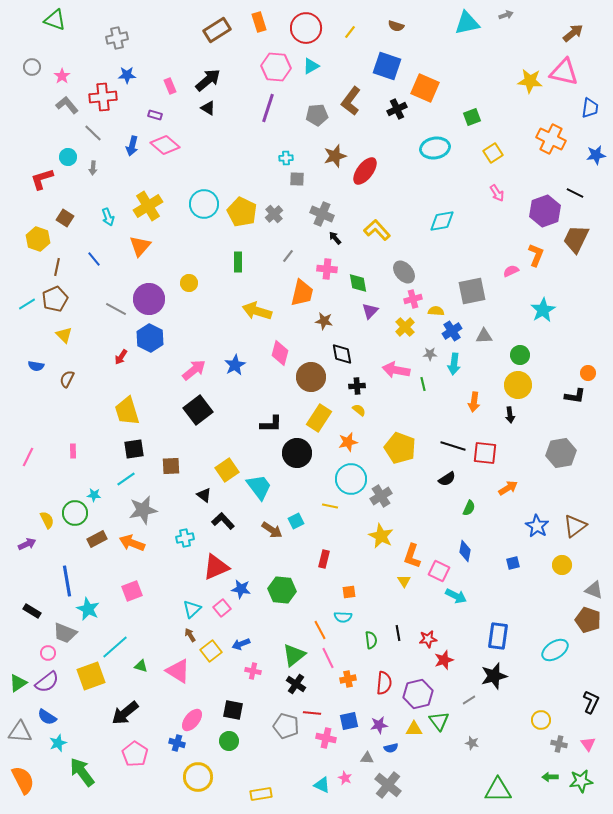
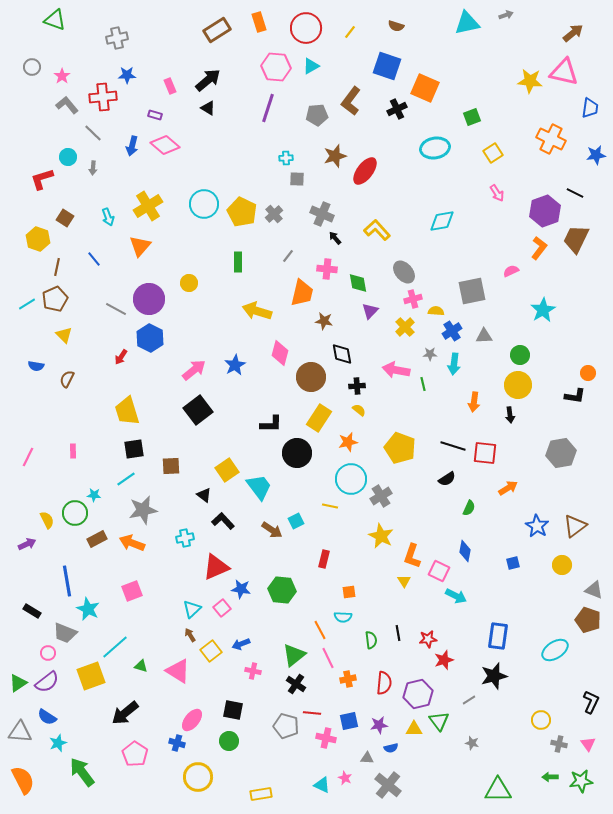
orange L-shape at (536, 255): moved 3 px right, 7 px up; rotated 15 degrees clockwise
